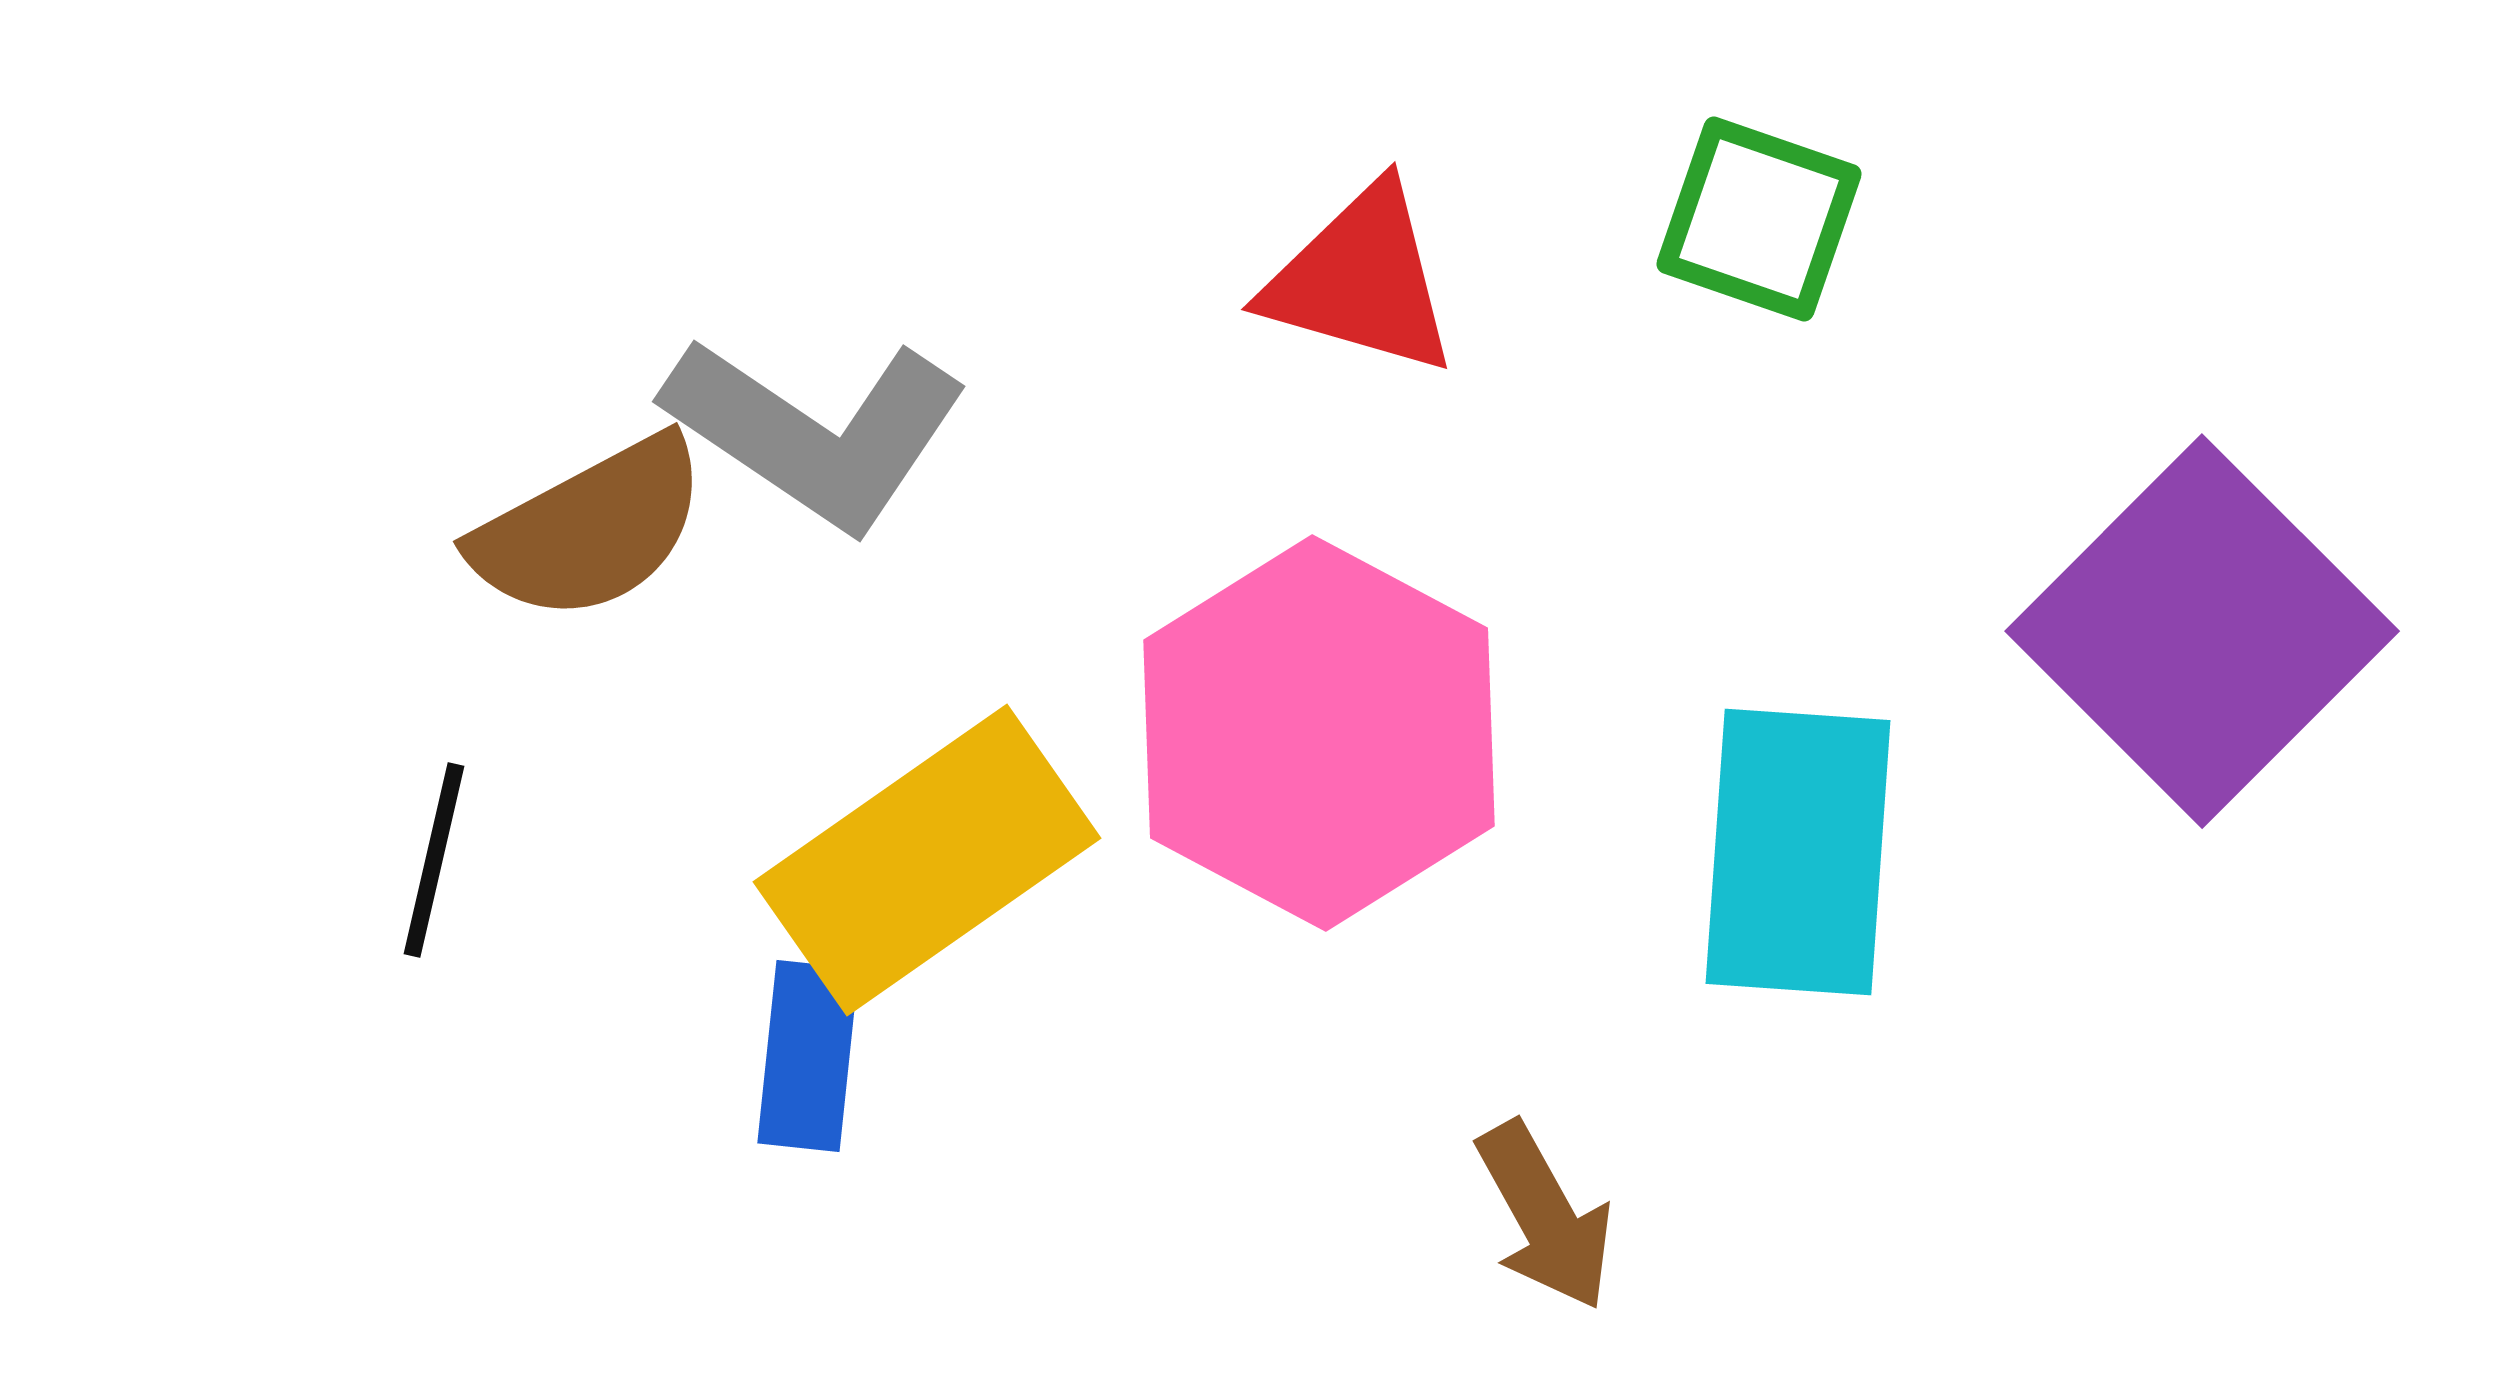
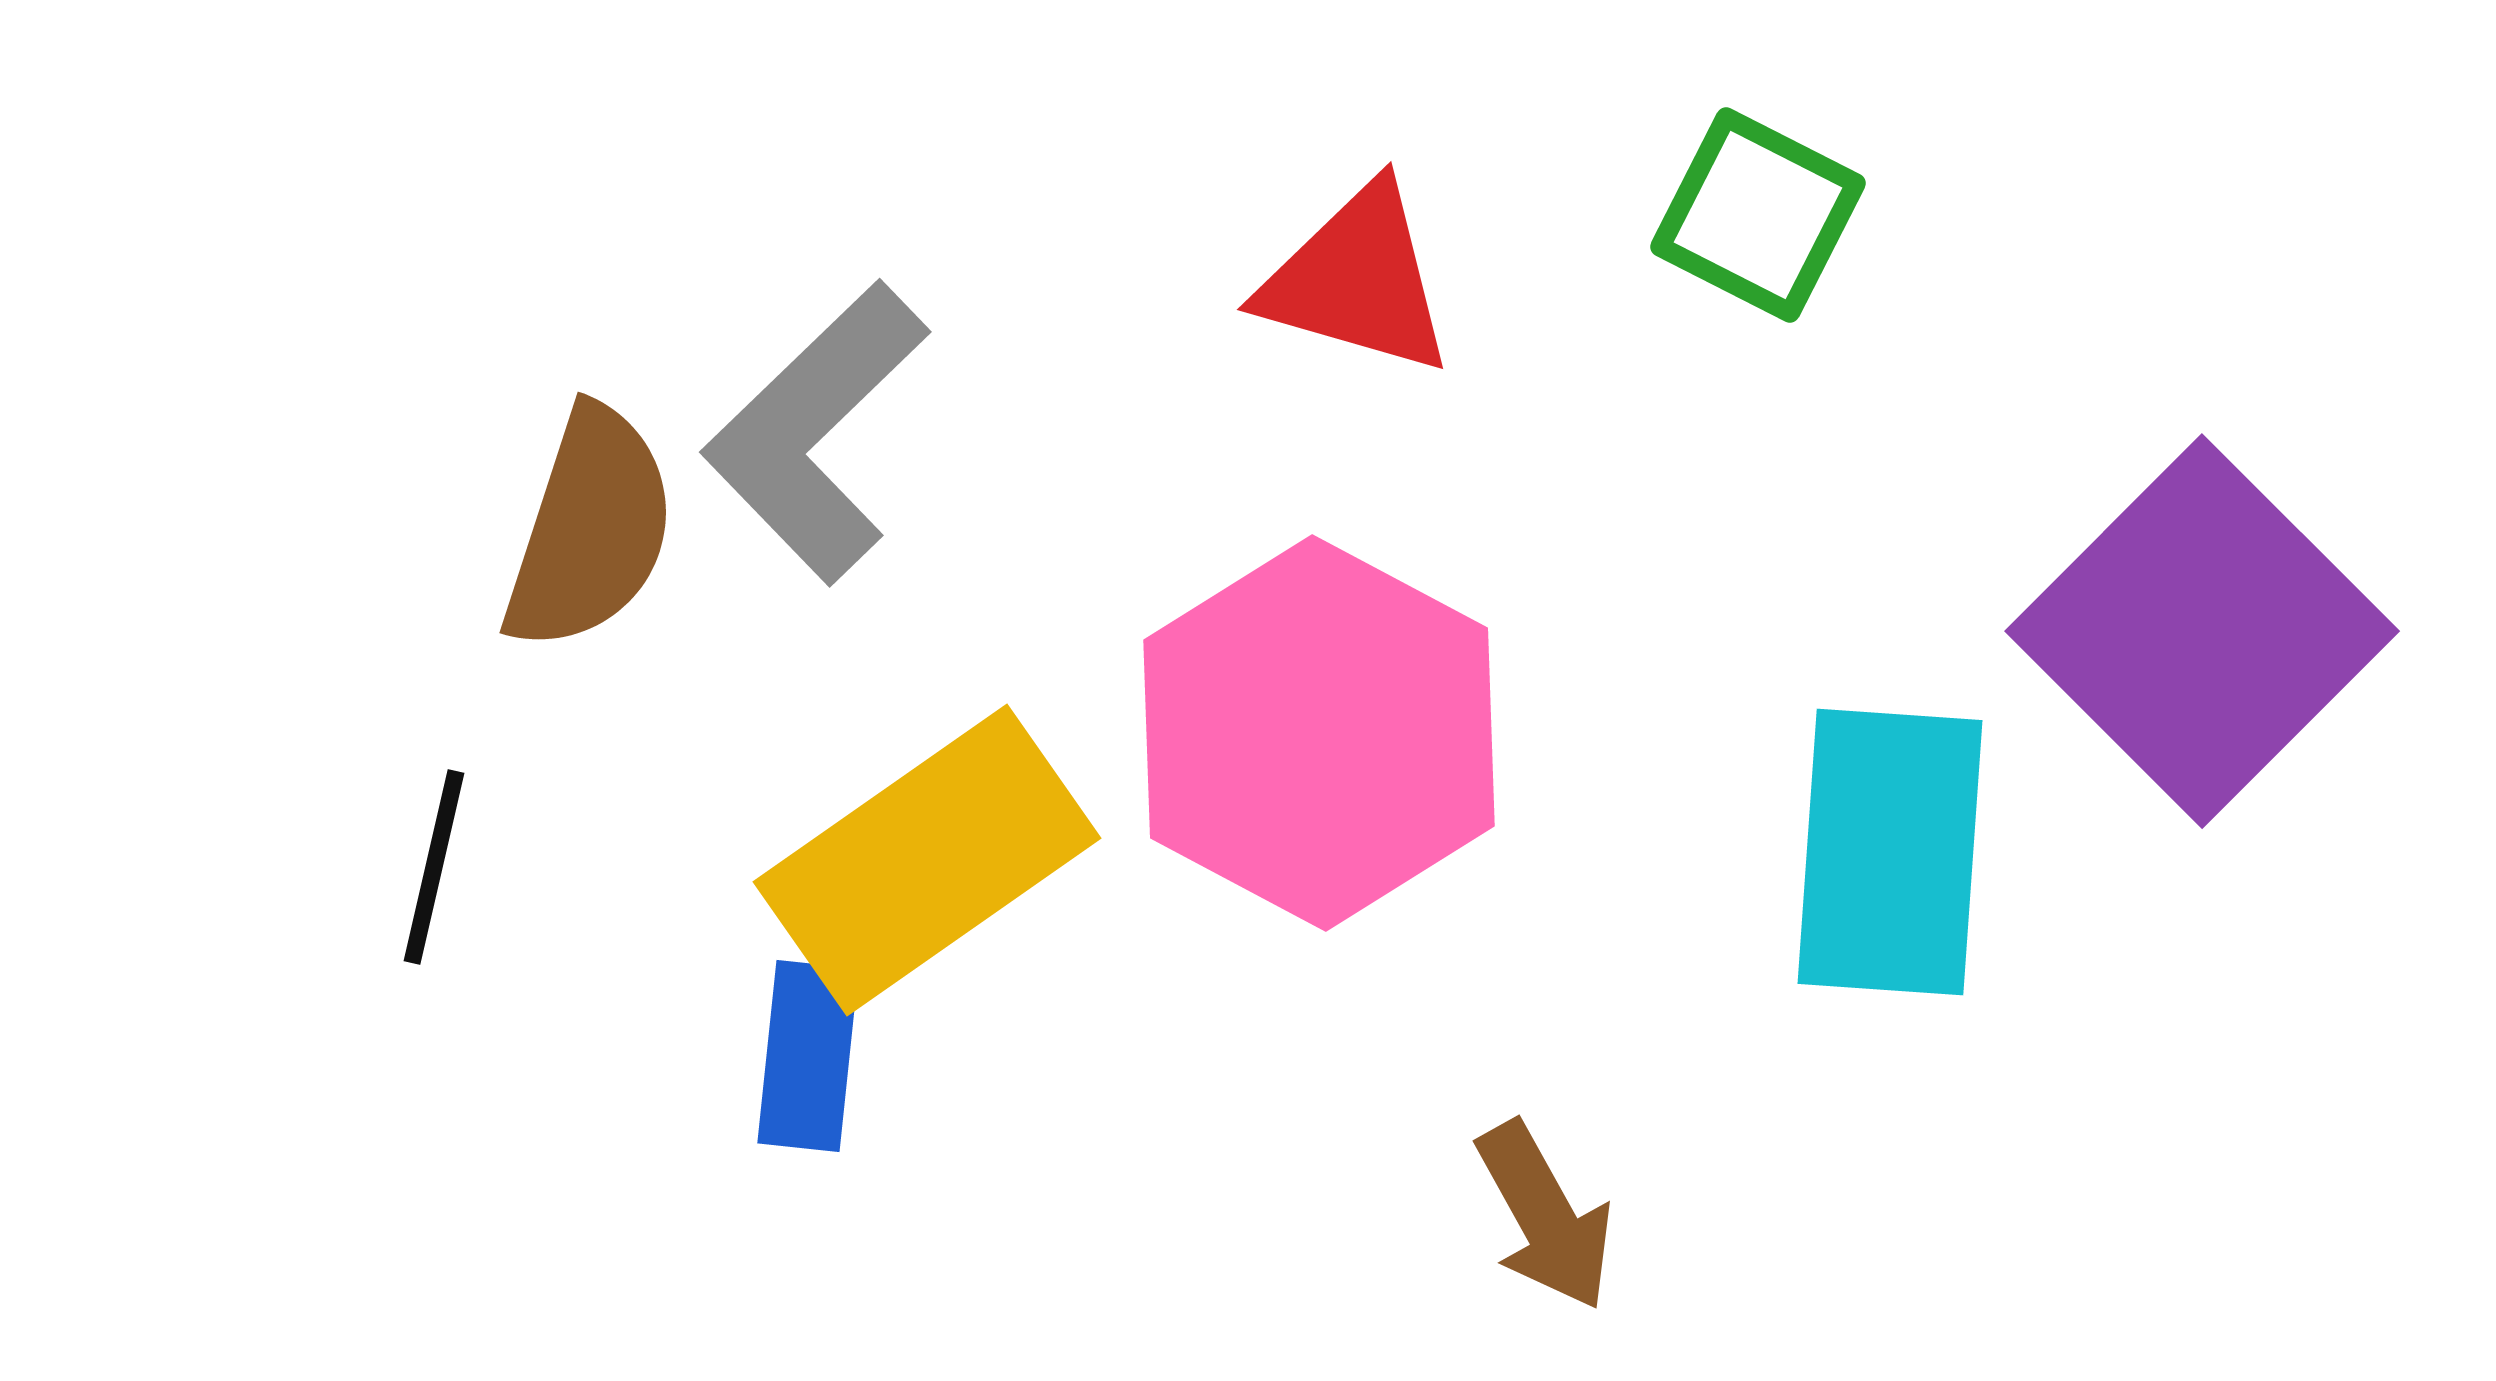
green square: moved 1 px left, 4 px up; rotated 8 degrees clockwise
red triangle: moved 4 px left
gray L-shape: rotated 102 degrees clockwise
brown semicircle: rotated 44 degrees counterclockwise
cyan rectangle: moved 92 px right
black line: moved 7 px down
